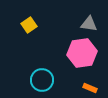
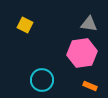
yellow square: moved 4 px left; rotated 28 degrees counterclockwise
orange rectangle: moved 2 px up
